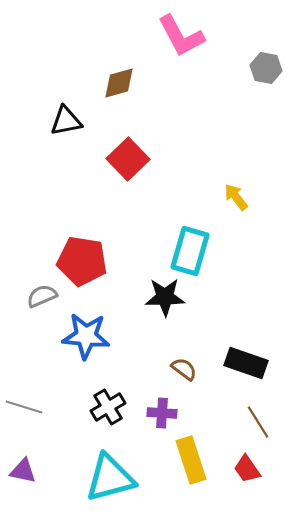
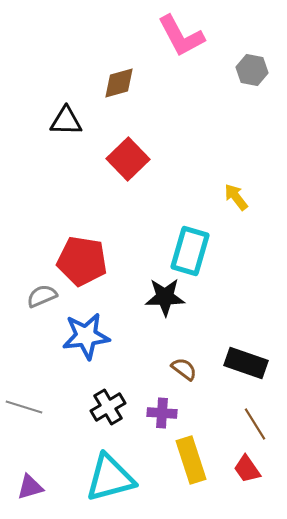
gray hexagon: moved 14 px left, 2 px down
black triangle: rotated 12 degrees clockwise
blue star: rotated 12 degrees counterclockwise
brown line: moved 3 px left, 2 px down
purple triangle: moved 7 px right, 16 px down; rotated 28 degrees counterclockwise
